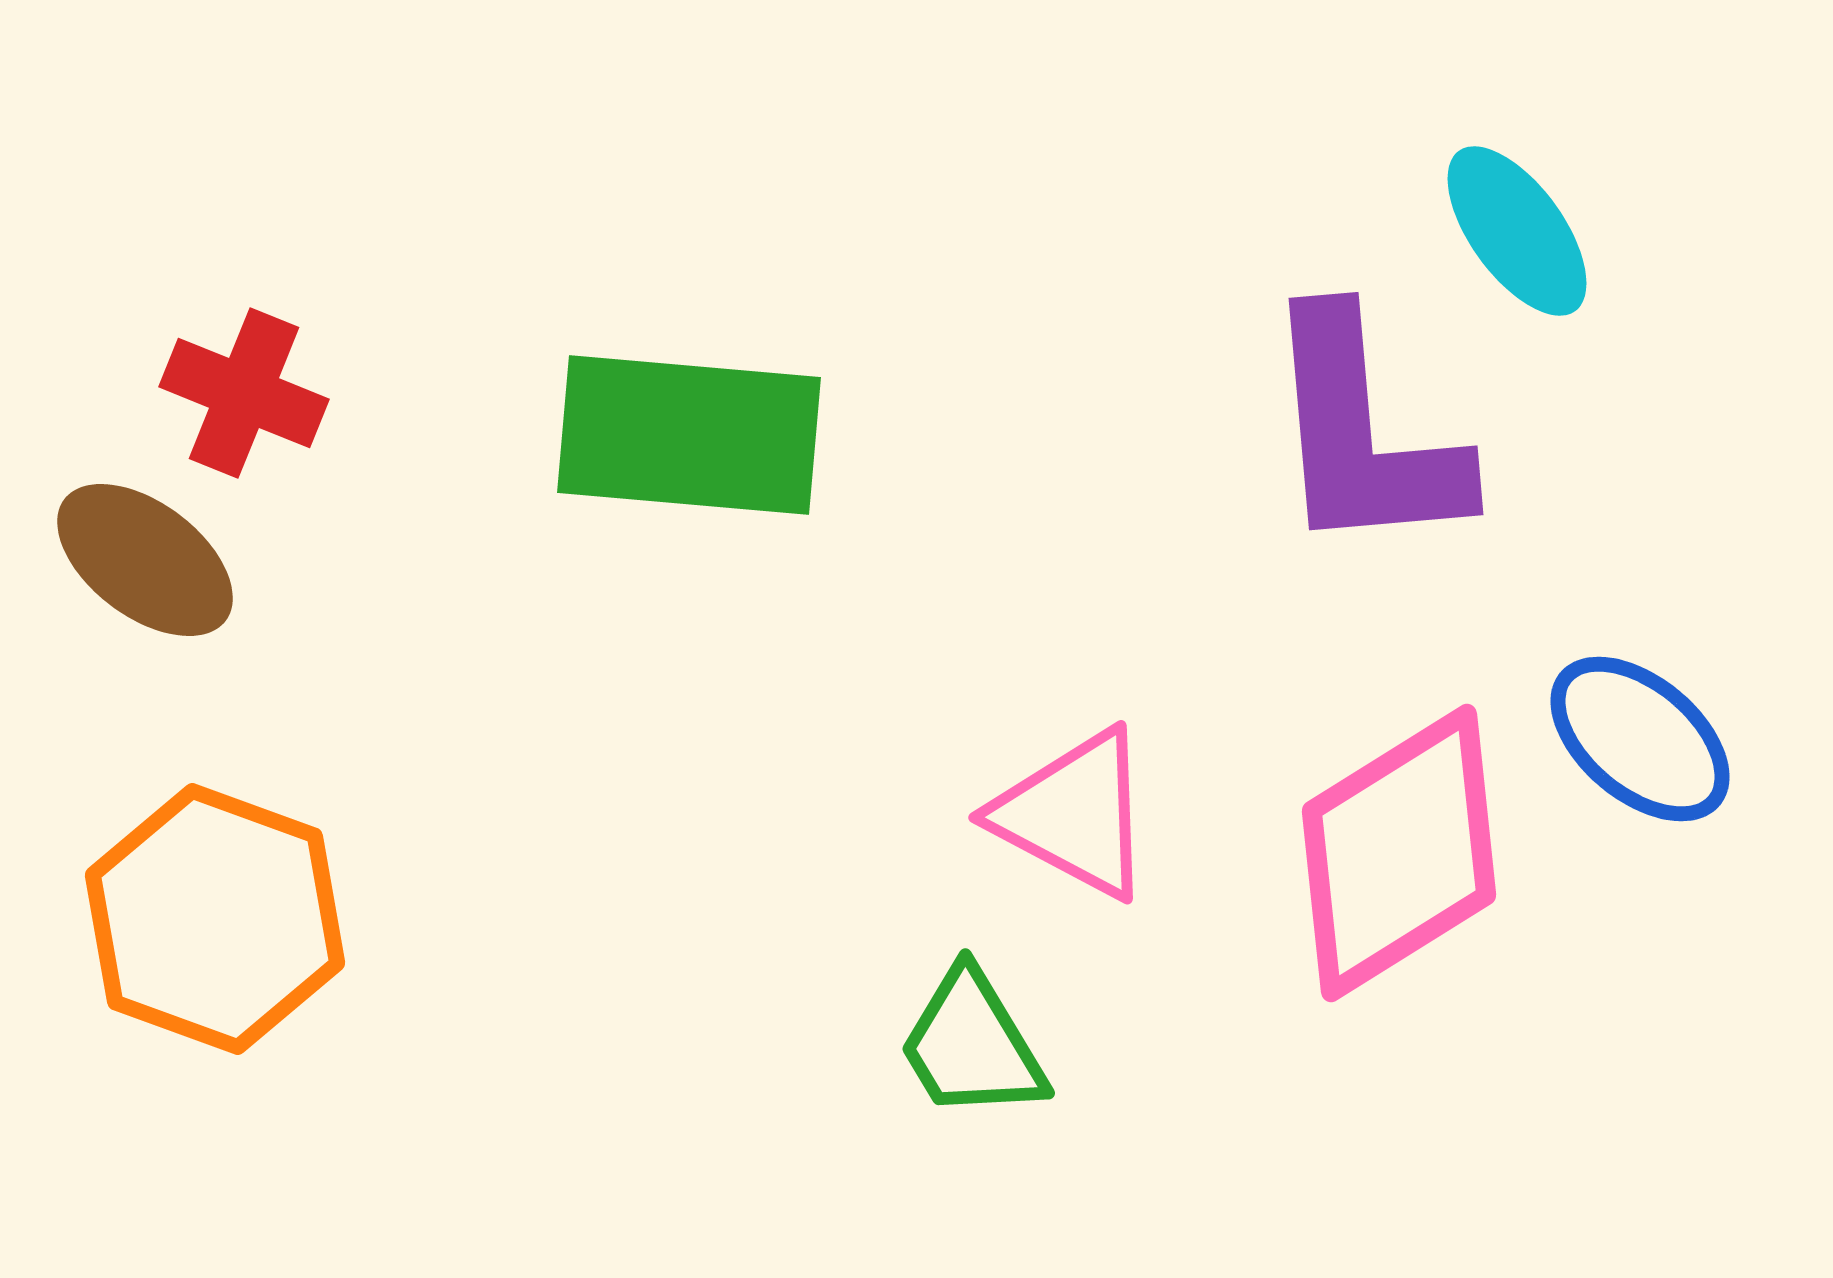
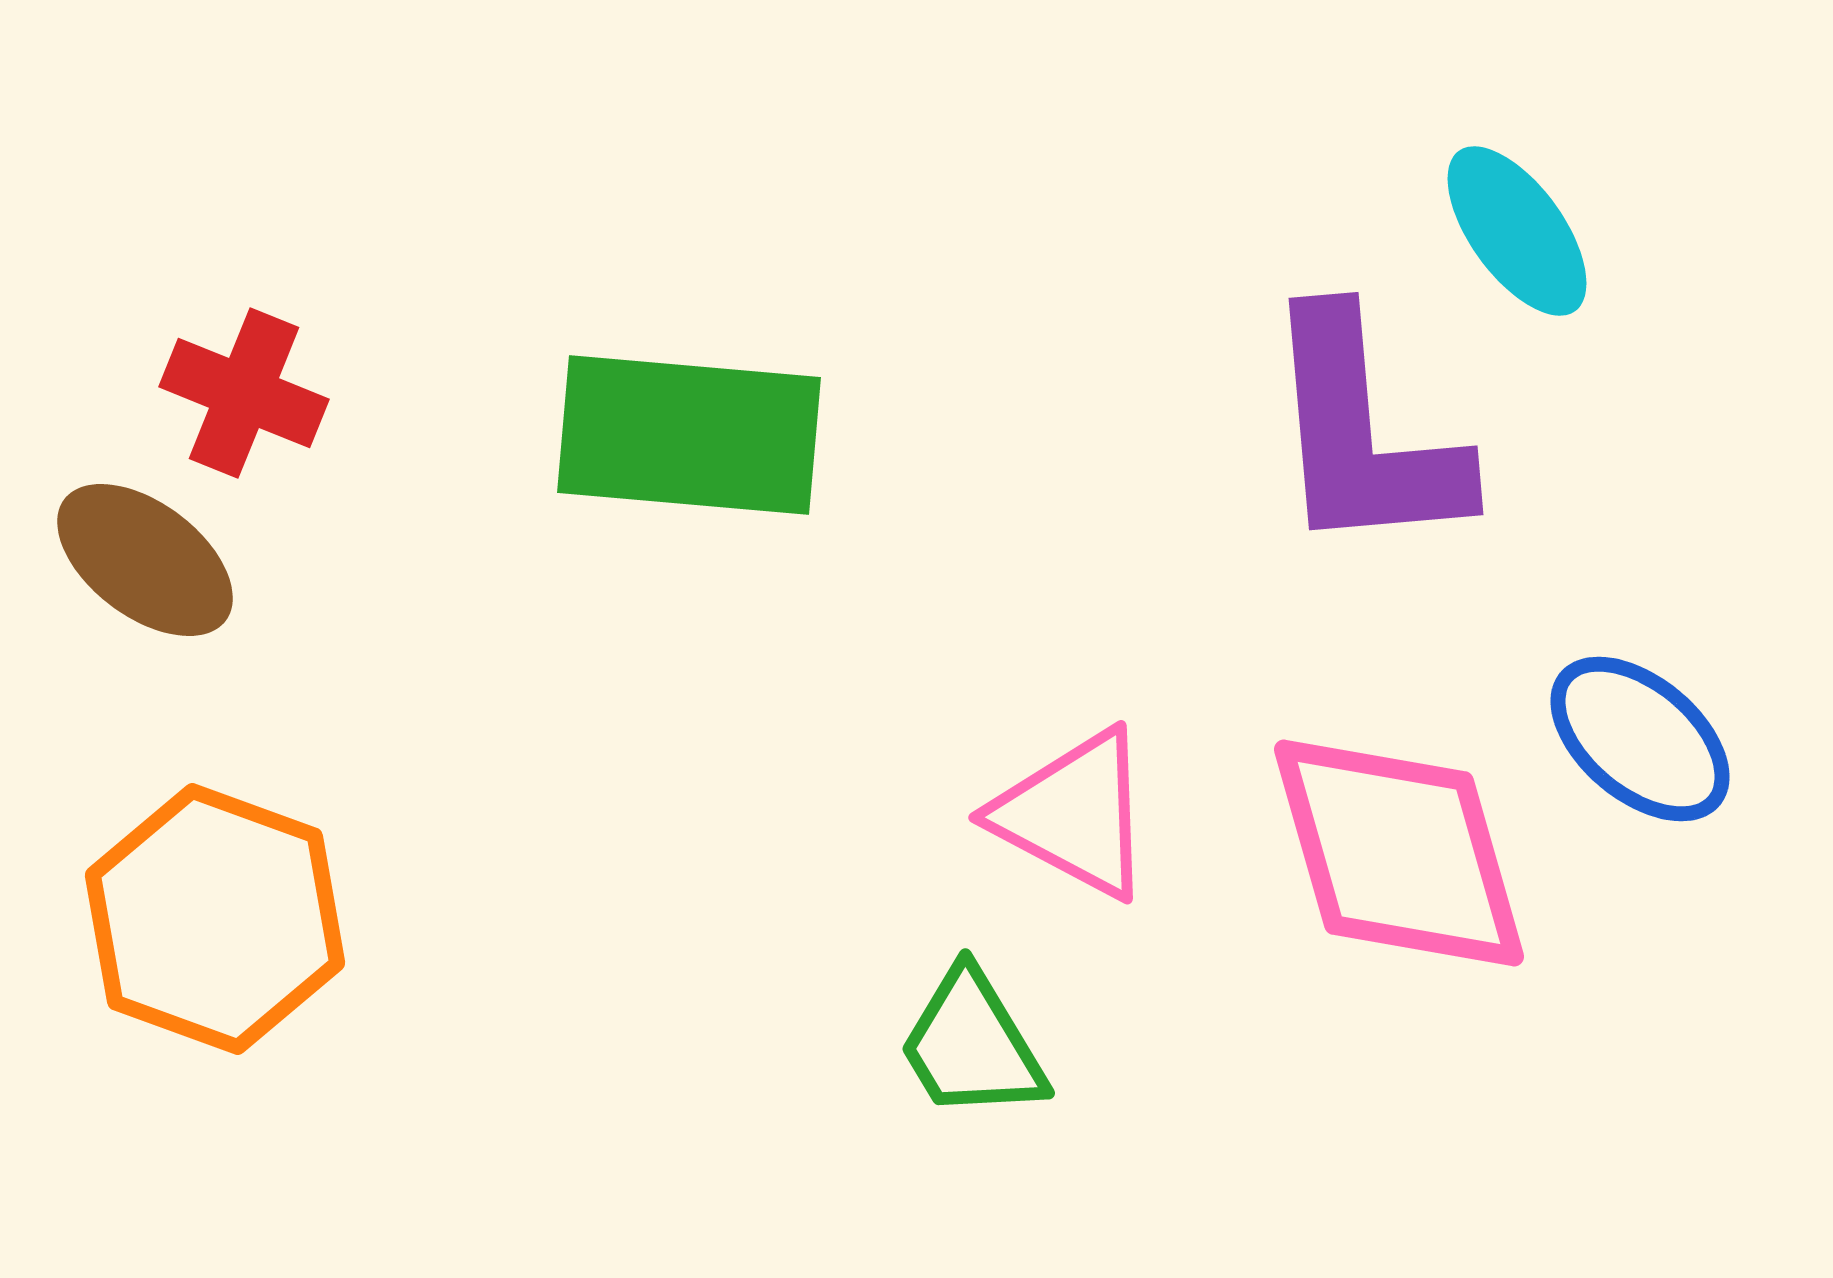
pink diamond: rotated 74 degrees counterclockwise
